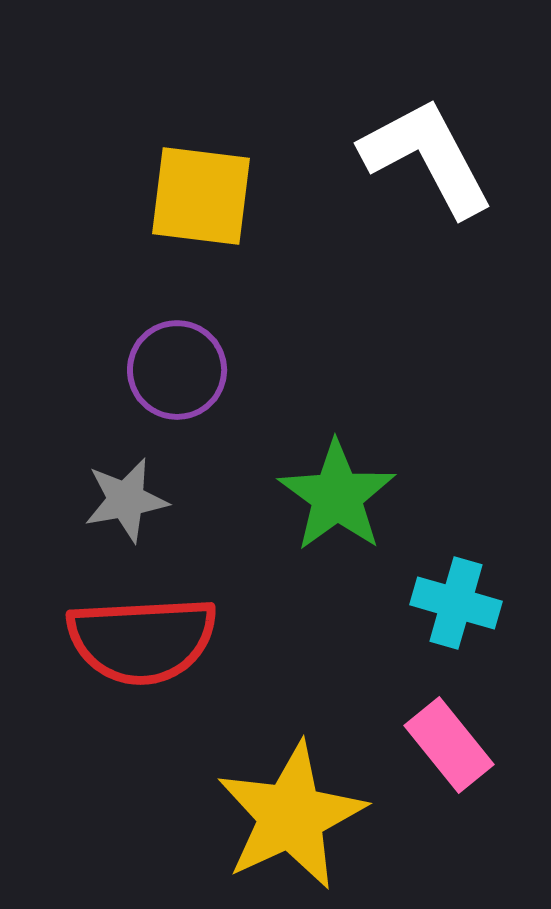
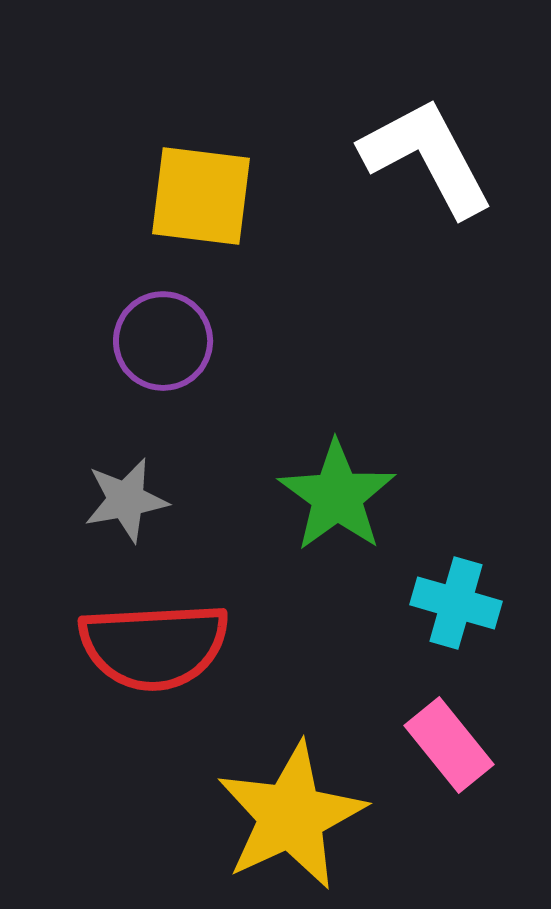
purple circle: moved 14 px left, 29 px up
red semicircle: moved 12 px right, 6 px down
